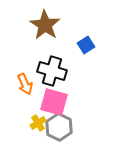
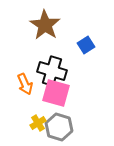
pink square: moved 2 px right, 9 px up
gray hexagon: rotated 8 degrees counterclockwise
